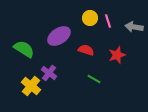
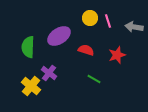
green semicircle: moved 4 px right, 2 px up; rotated 120 degrees counterclockwise
